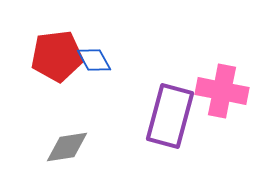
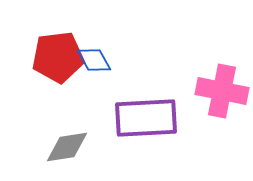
red pentagon: moved 1 px right, 1 px down
purple rectangle: moved 24 px left, 2 px down; rotated 72 degrees clockwise
